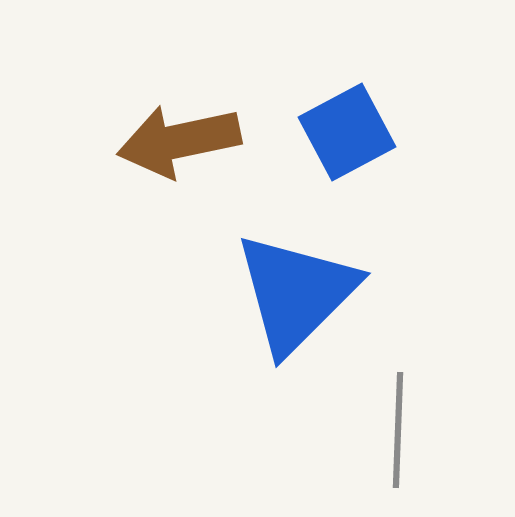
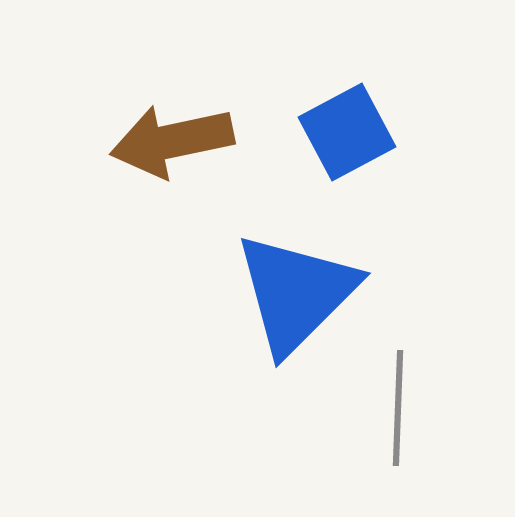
brown arrow: moved 7 px left
gray line: moved 22 px up
